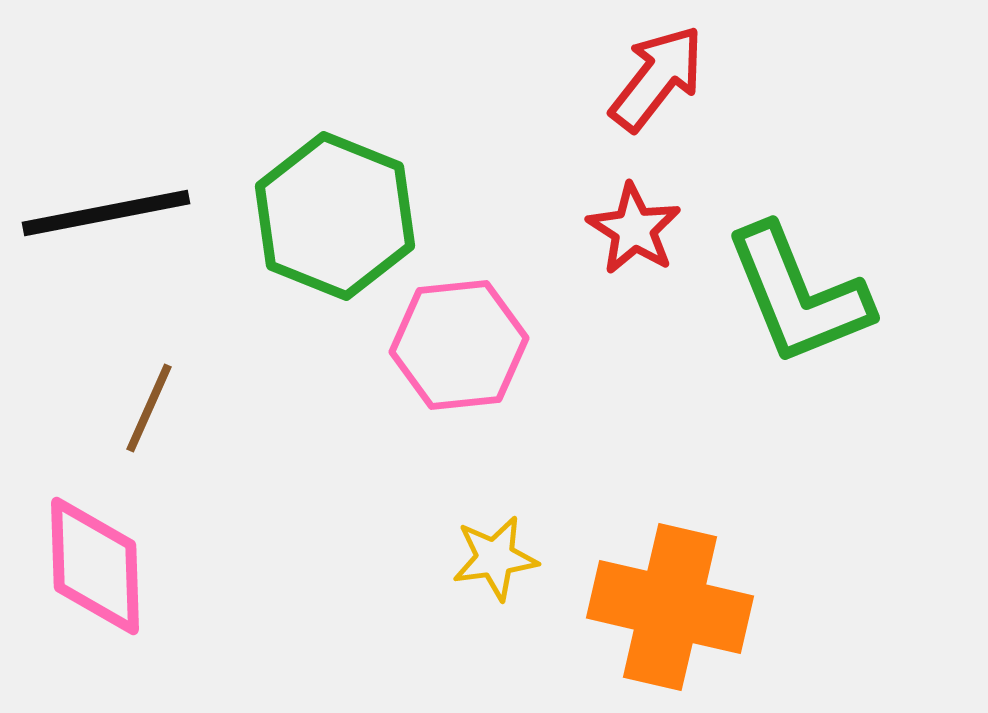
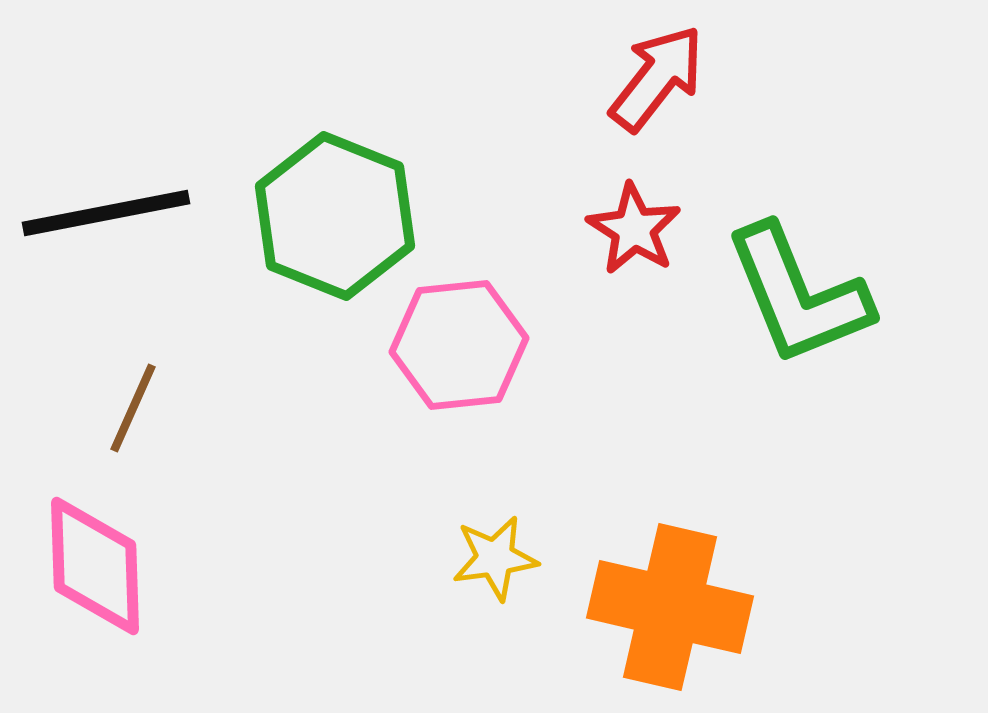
brown line: moved 16 px left
